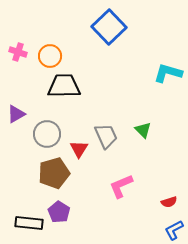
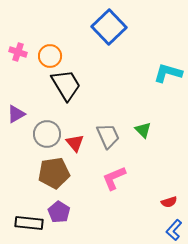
black trapezoid: moved 2 px right, 1 px up; rotated 60 degrees clockwise
gray trapezoid: moved 2 px right
red triangle: moved 4 px left, 6 px up; rotated 12 degrees counterclockwise
brown pentagon: rotated 8 degrees clockwise
pink L-shape: moved 7 px left, 8 px up
blue L-shape: rotated 20 degrees counterclockwise
